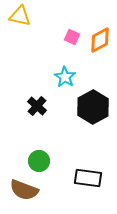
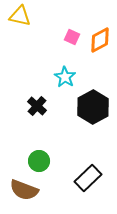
black rectangle: rotated 52 degrees counterclockwise
